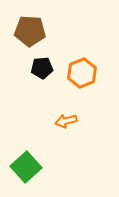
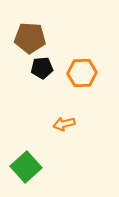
brown pentagon: moved 7 px down
orange hexagon: rotated 20 degrees clockwise
orange arrow: moved 2 px left, 3 px down
